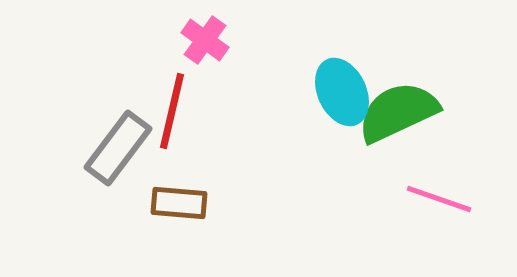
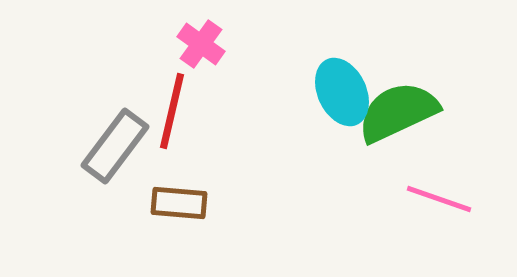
pink cross: moved 4 px left, 4 px down
gray rectangle: moved 3 px left, 2 px up
